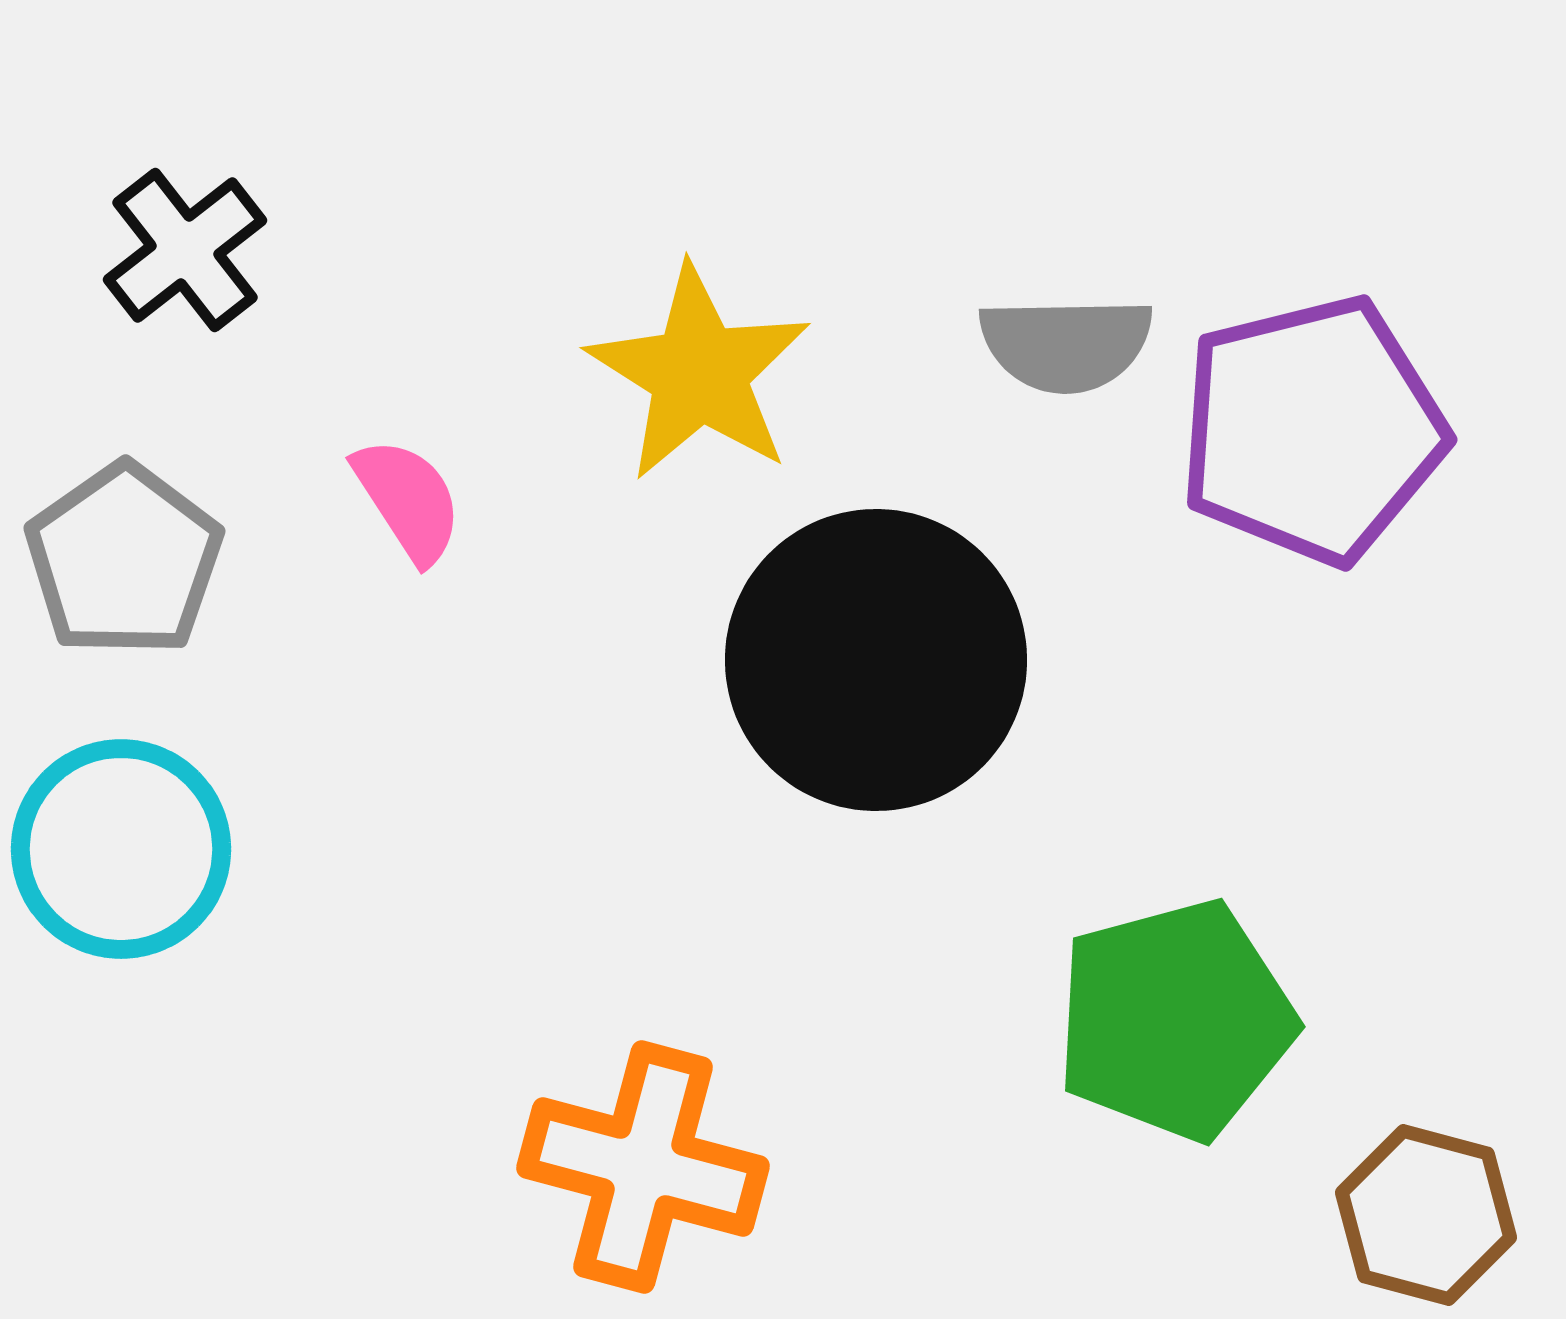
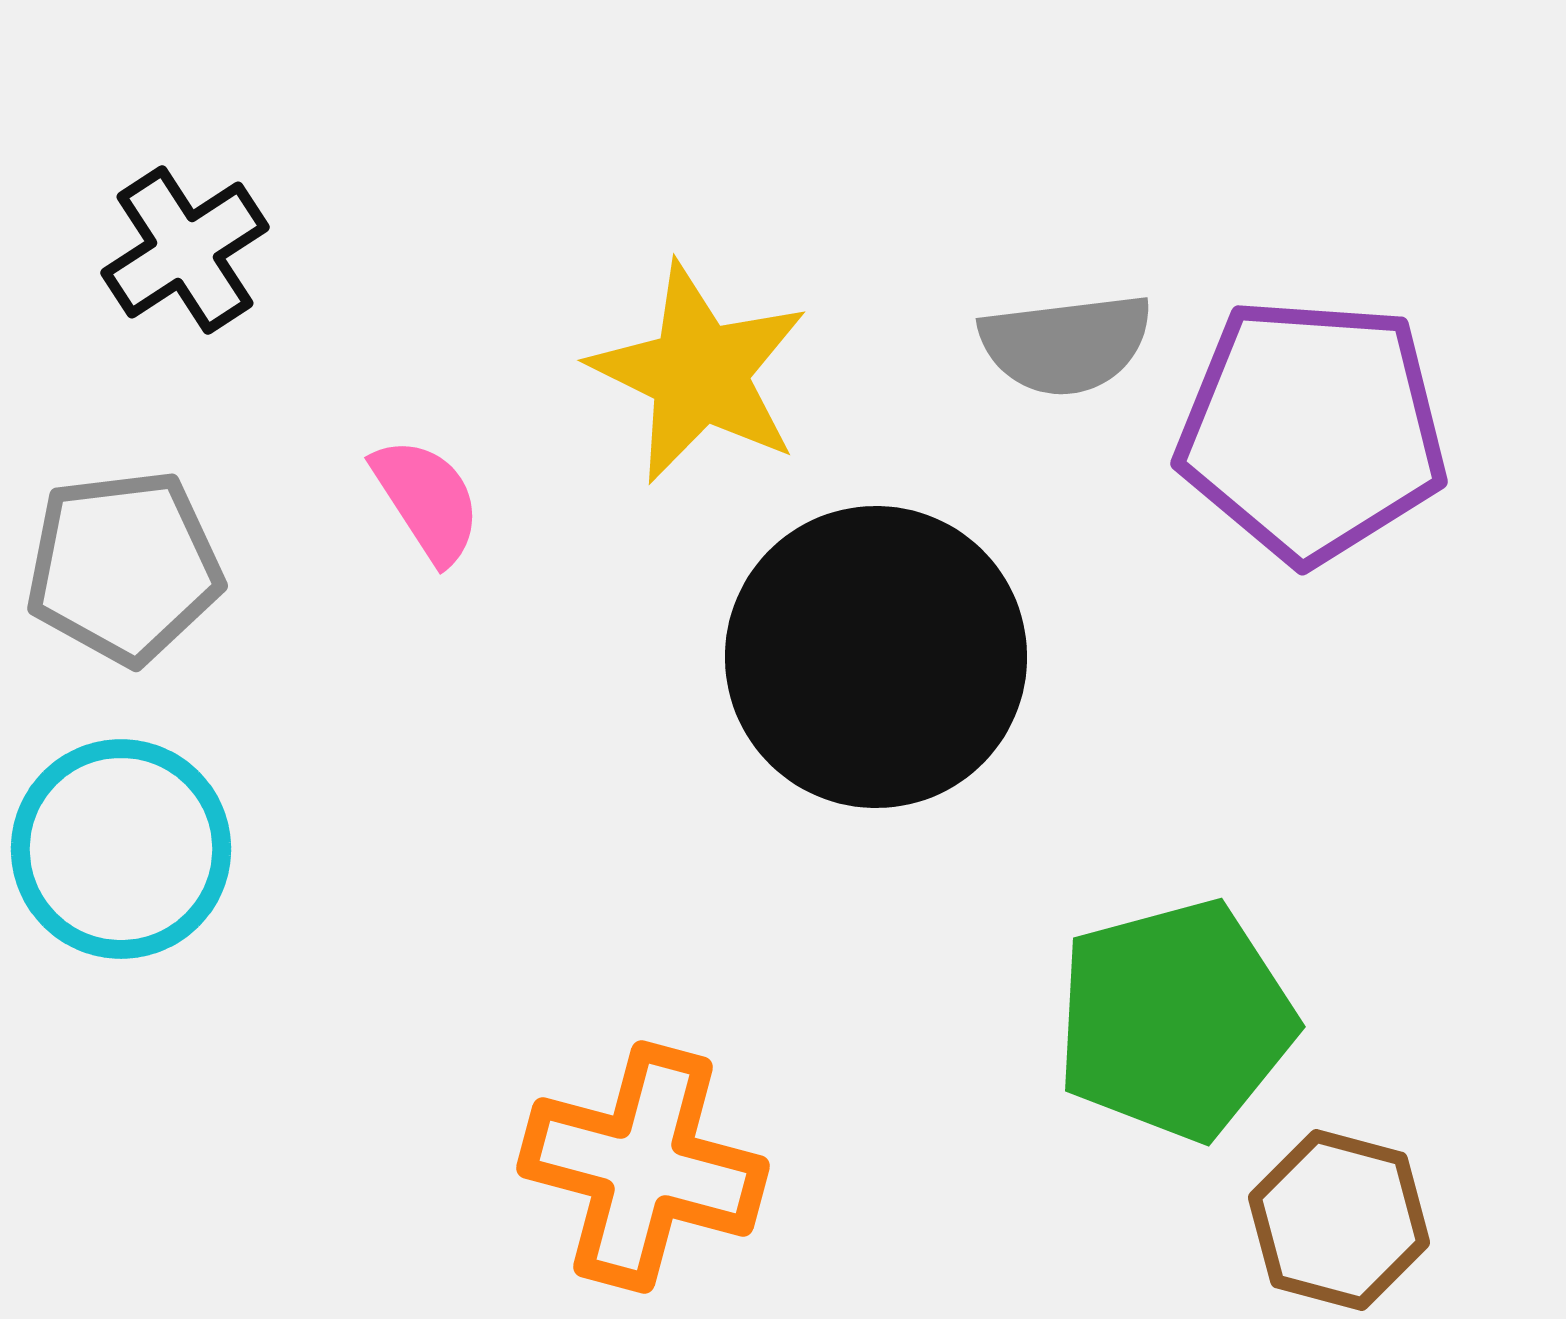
black cross: rotated 5 degrees clockwise
gray semicircle: rotated 6 degrees counterclockwise
yellow star: rotated 6 degrees counterclockwise
purple pentagon: rotated 18 degrees clockwise
pink semicircle: moved 19 px right
gray pentagon: moved 7 px down; rotated 28 degrees clockwise
black circle: moved 3 px up
brown hexagon: moved 87 px left, 5 px down
